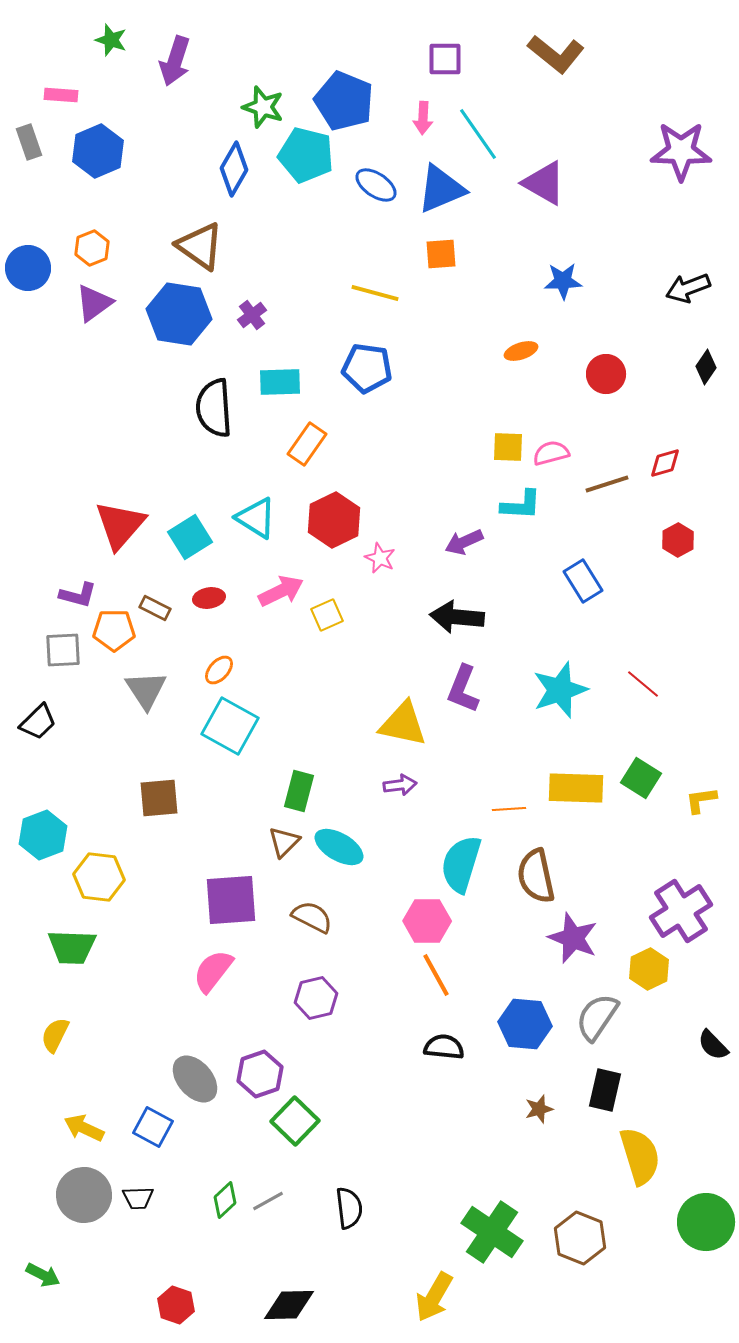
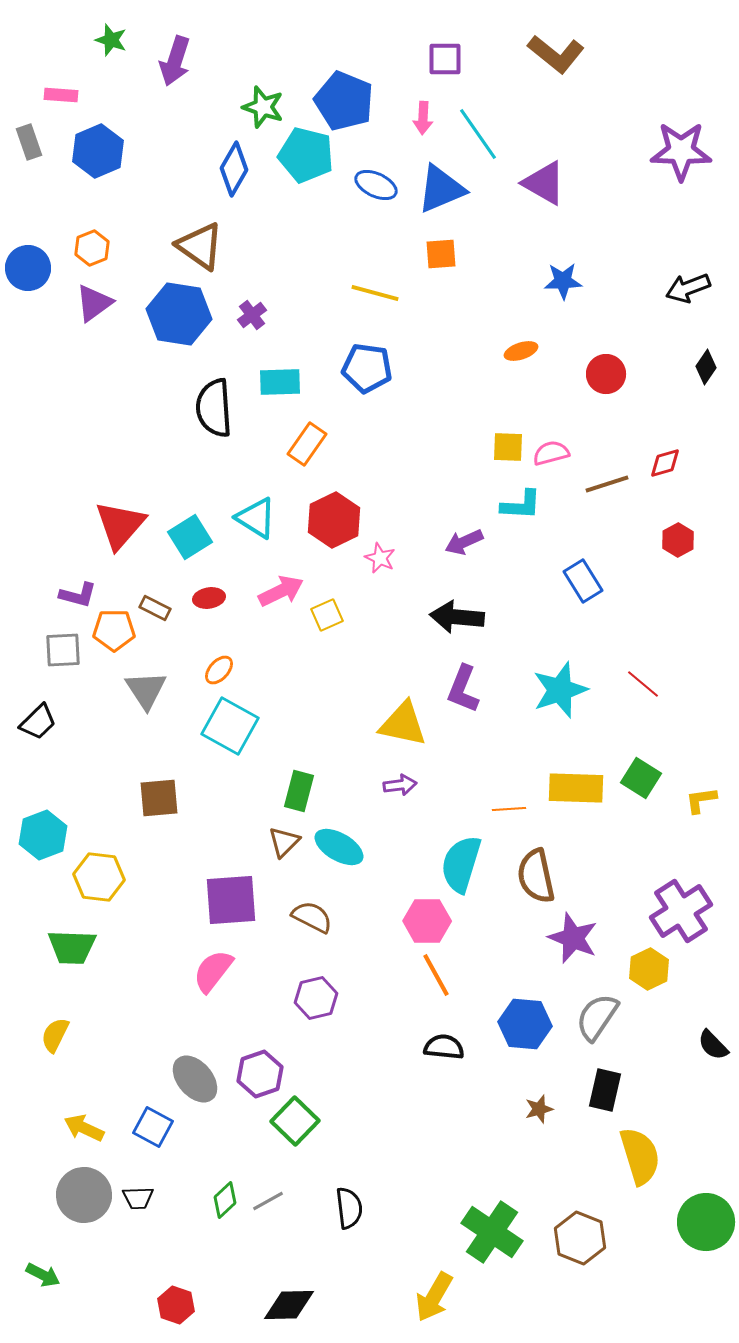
blue ellipse at (376, 185): rotated 9 degrees counterclockwise
